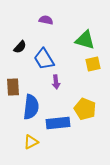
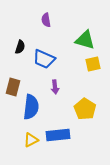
purple semicircle: rotated 112 degrees counterclockwise
black semicircle: rotated 24 degrees counterclockwise
blue trapezoid: rotated 35 degrees counterclockwise
purple arrow: moved 1 px left, 5 px down
brown rectangle: rotated 18 degrees clockwise
yellow pentagon: rotated 10 degrees clockwise
blue rectangle: moved 12 px down
yellow triangle: moved 2 px up
